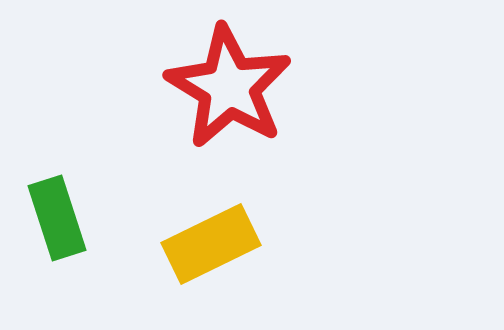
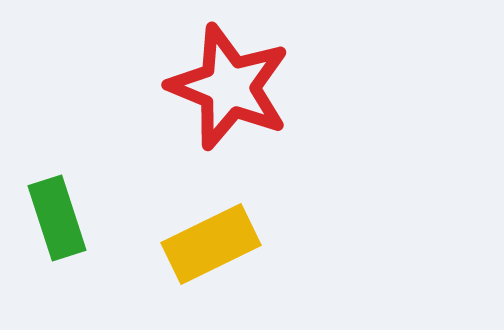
red star: rotated 9 degrees counterclockwise
